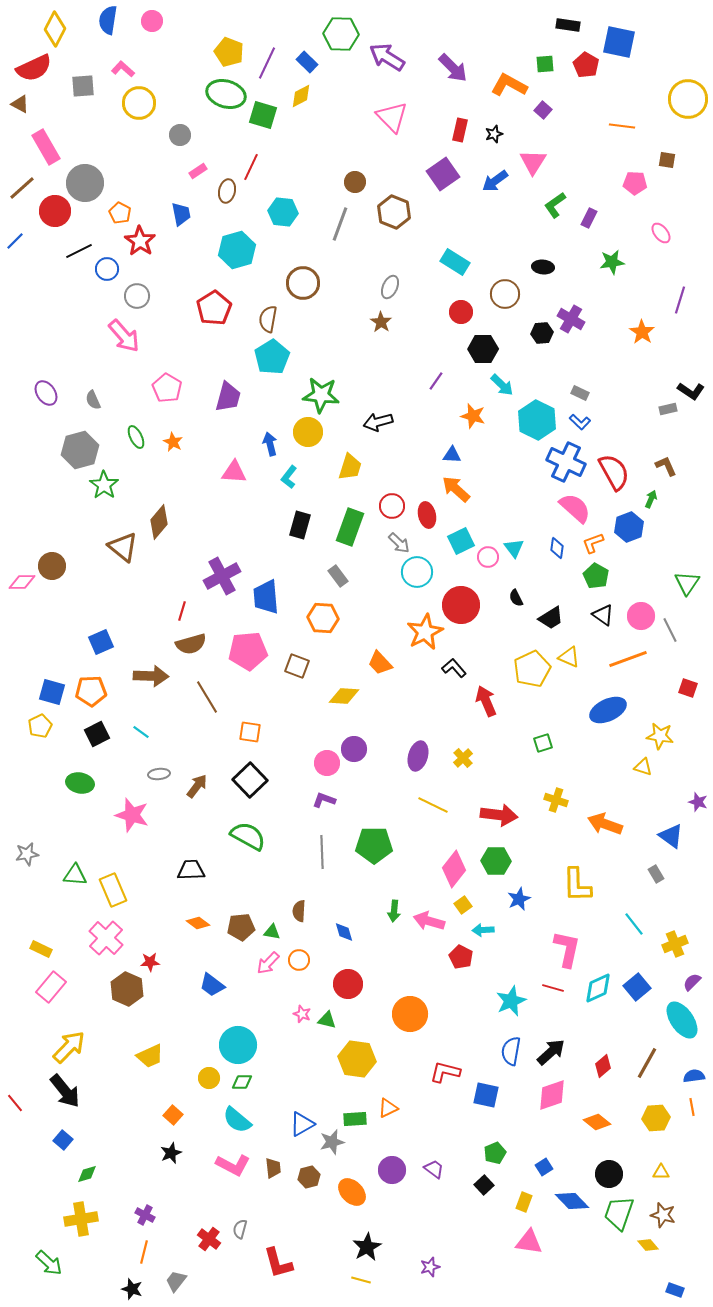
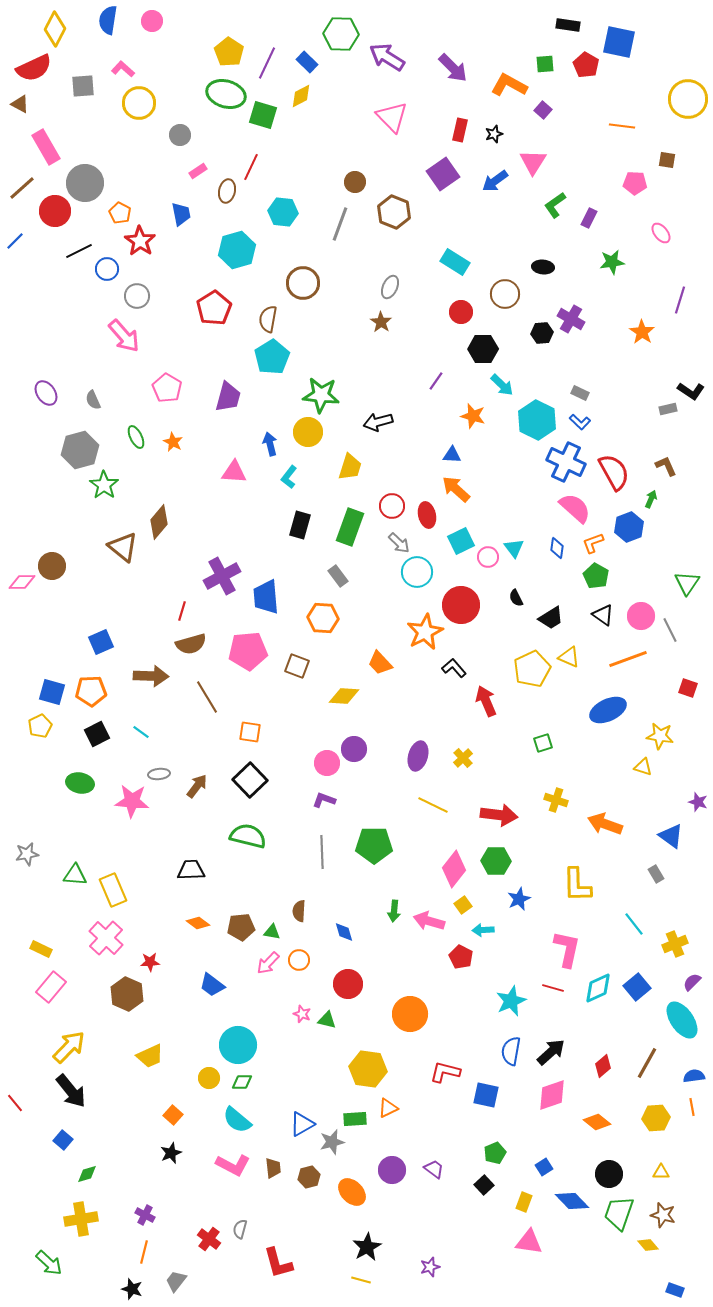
yellow pentagon at (229, 52): rotated 12 degrees clockwise
pink star at (132, 815): moved 14 px up; rotated 12 degrees counterclockwise
green semicircle at (248, 836): rotated 15 degrees counterclockwise
brown hexagon at (127, 989): moved 5 px down
yellow hexagon at (357, 1059): moved 11 px right, 10 px down
black arrow at (65, 1091): moved 6 px right
